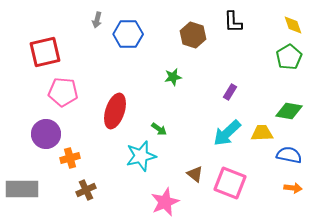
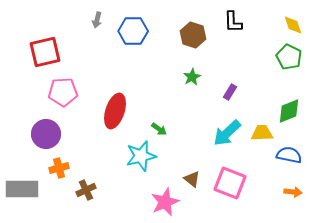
blue hexagon: moved 5 px right, 3 px up
green pentagon: rotated 15 degrees counterclockwise
green star: moved 19 px right; rotated 18 degrees counterclockwise
pink pentagon: rotated 8 degrees counterclockwise
green diamond: rotated 32 degrees counterclockwise
orange cross: moved 11 px left, 10 px down
brown triangle: moved 3 px left, 5 px down
orange arrow: moved 4 px down
